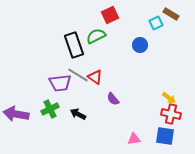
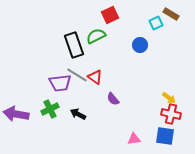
gray line: moved 1 px left
